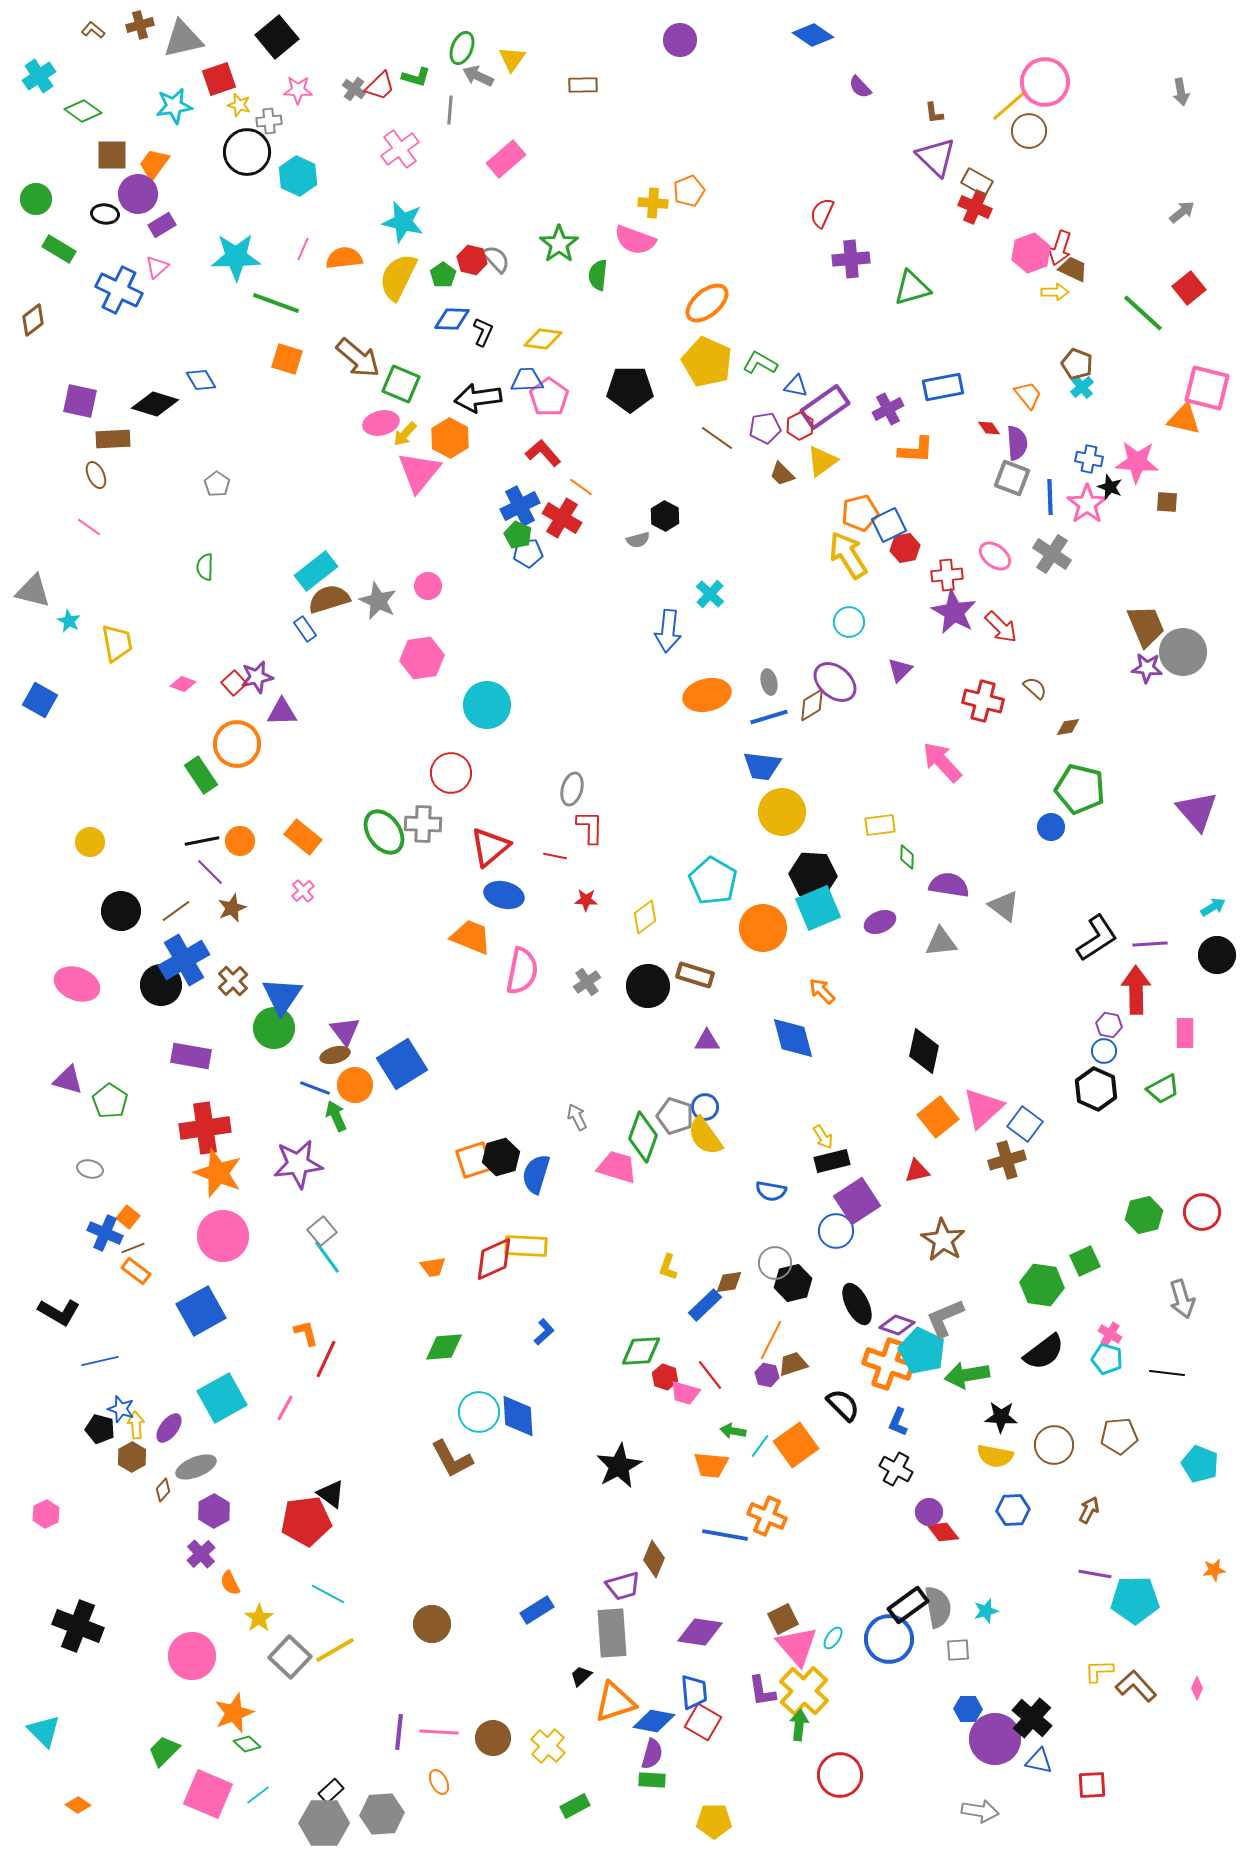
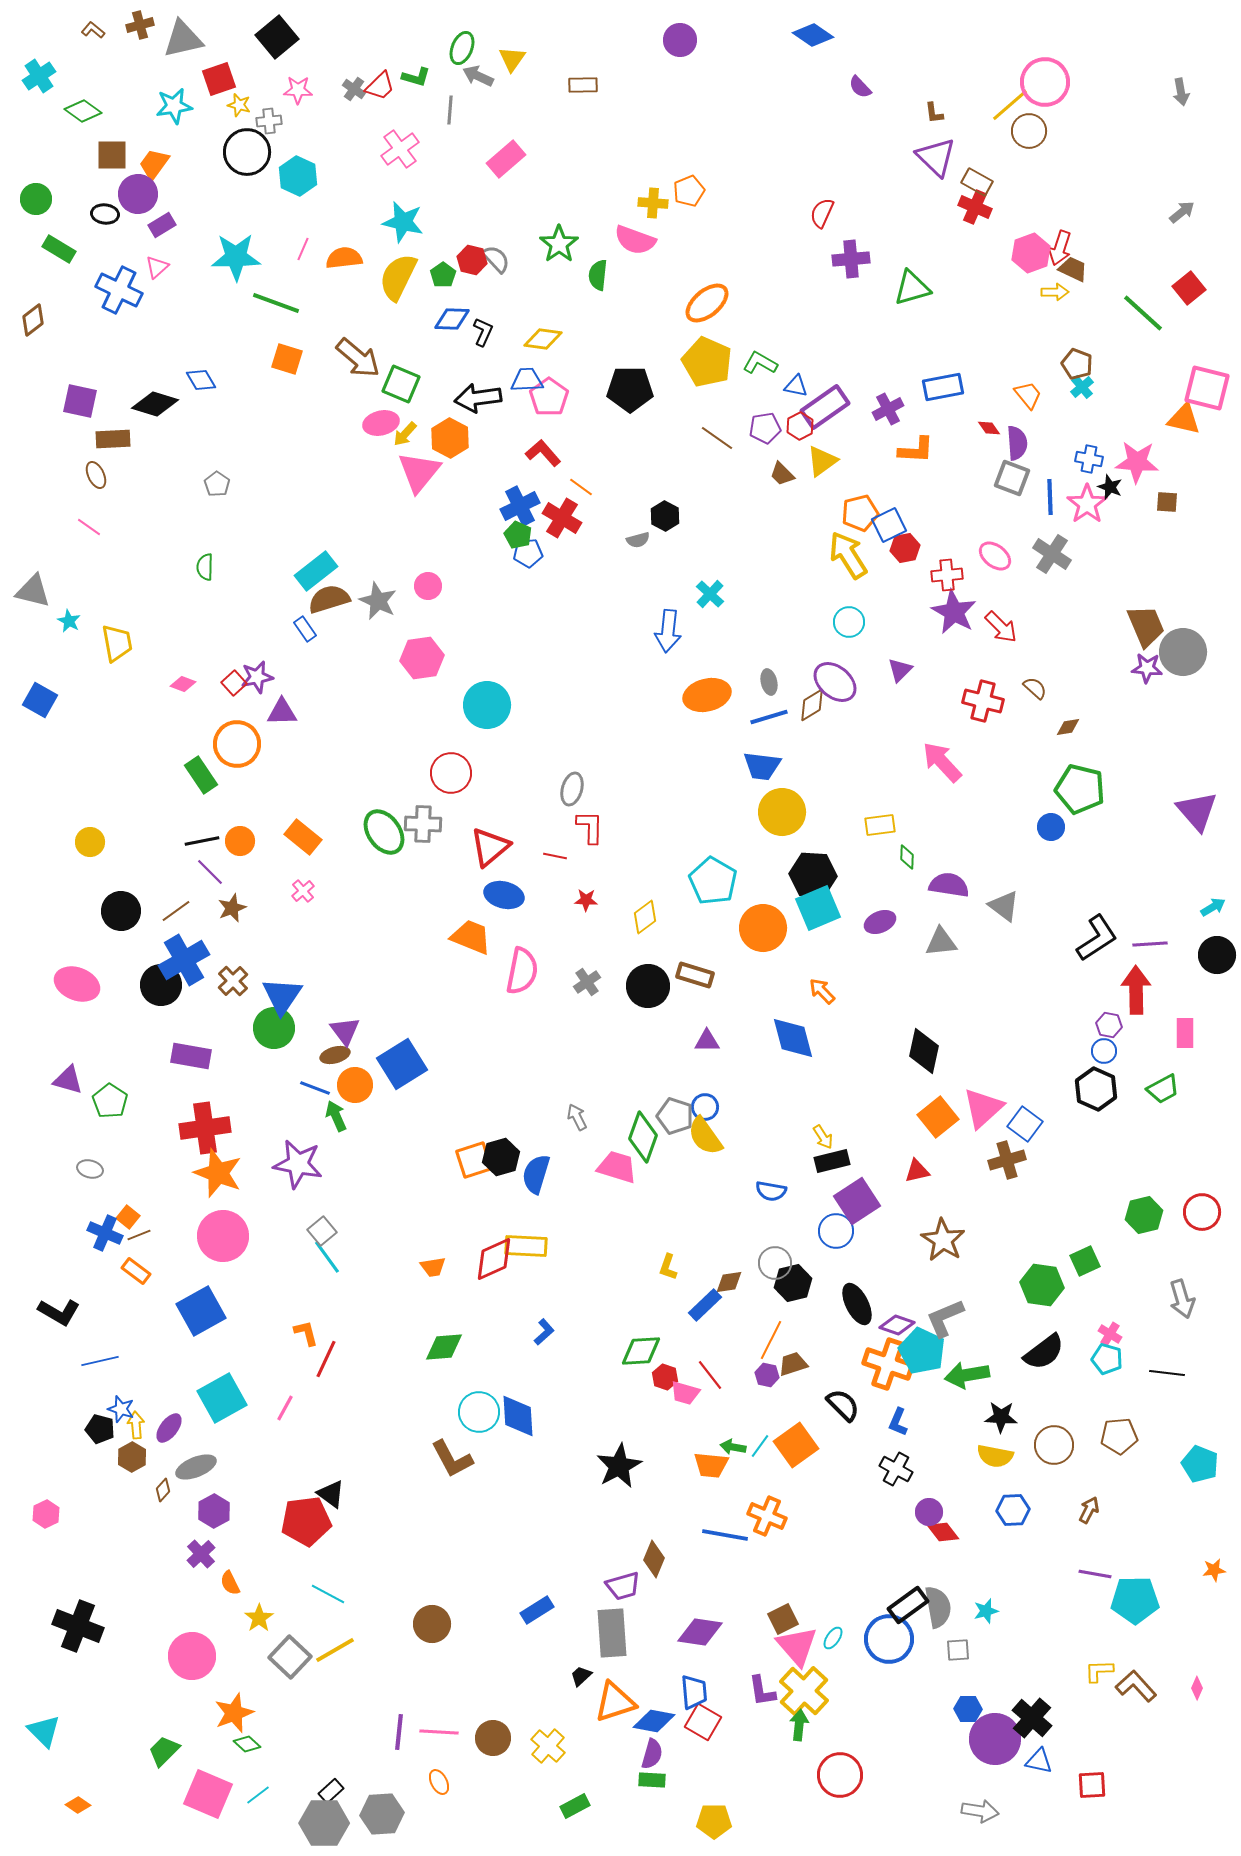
purple star at (298, 1164): rotated 18 degrees clockwise
brown line at (133, 1248): moved 6 px right, 13 px up
green arrow at (733, 1431): moved 16 px down
